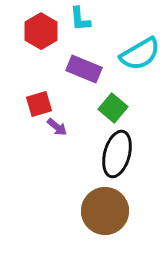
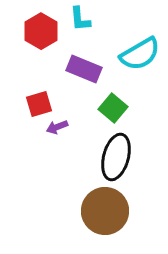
purple arrow: rotated 120 degrees clockwise
black ellipse: moved 1 px left, 3 px down
